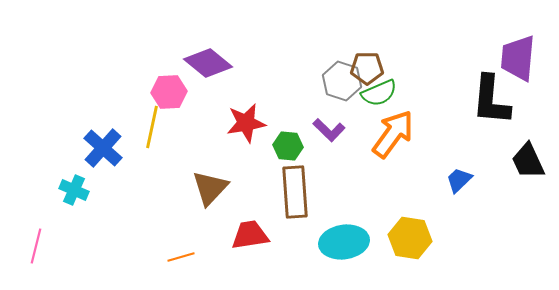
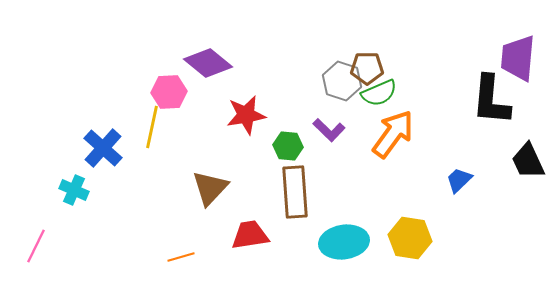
red star: moved 8 px up
pink line: rotated 12 degrees clockwise
